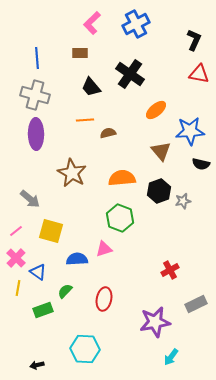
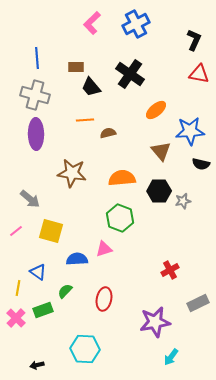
brown rectangle: moved 4 px left, 14 px down
brown star: rotated 20 degrees counterclockwise
black hexagon: rotated 20 degrees clockwise
pink cross: moved 60 px down
gray rectangle: moved 2 px right, 1 px up
